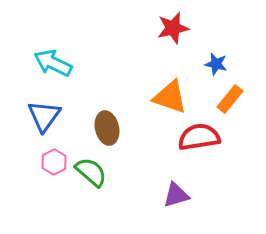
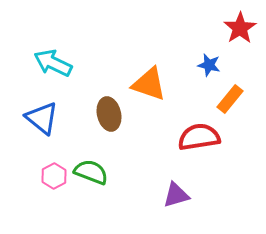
red star: moved 67 px right; rotated 20 degrees counterclockwise
blue star: moved 7 px left, 1 px down
orange triangle: moved 21 px left, 13 px up
blue triangle: moved 2 px left, 2 px down; rotated 27 degrees counterclockwise
brown ellipse: moved 2 px right, 14 px up
pink hexagon: moved 14 px down
green semicircle: rotated 20 degrees counterclockwise
